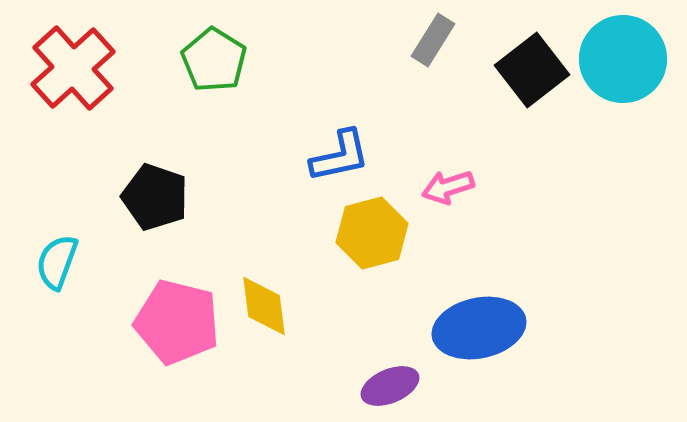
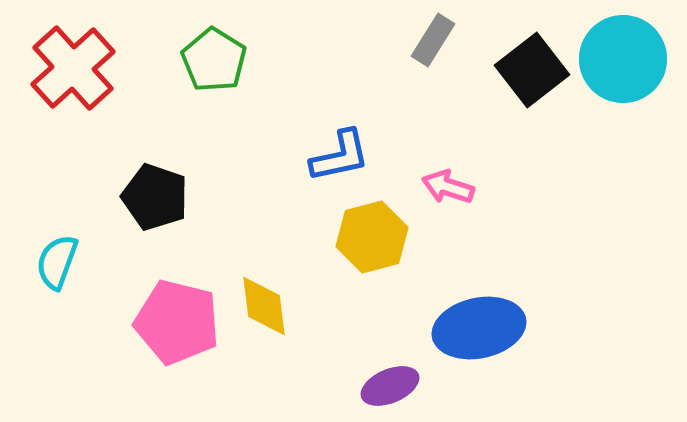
pink arrow: rotated 36 degrees clockwise
yellow hexagon: moved 4 px down
